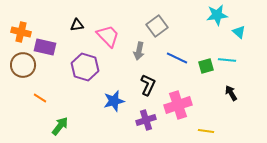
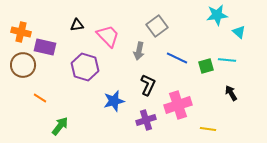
yellow line: moved 2 px right, 2 px up
